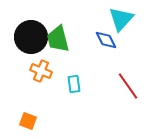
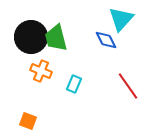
green trapezoid: moved 2 px left, 1 px up
cyan rectangle: rotated 30 degrees clockwise
